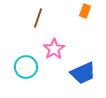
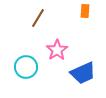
orange rectangle: rotated 16 degrees counterclockwise
brown line: rotated 12 degrees clockwise
pink star: moved 3 px right, 1 px down
